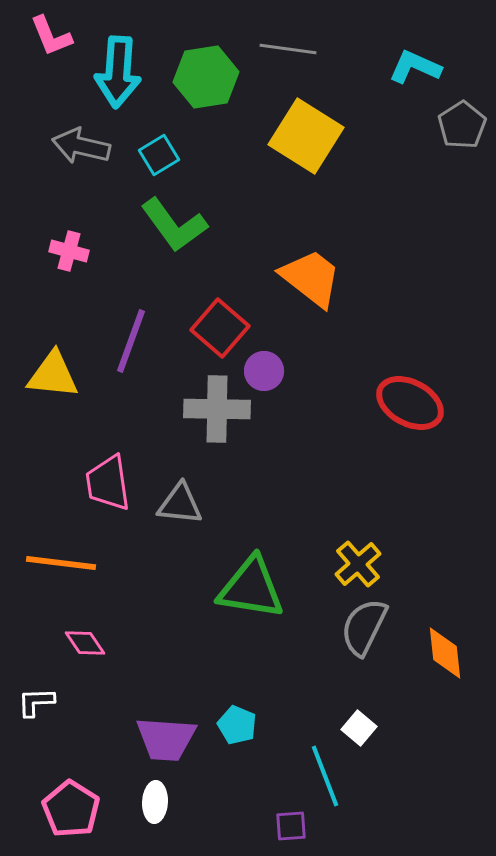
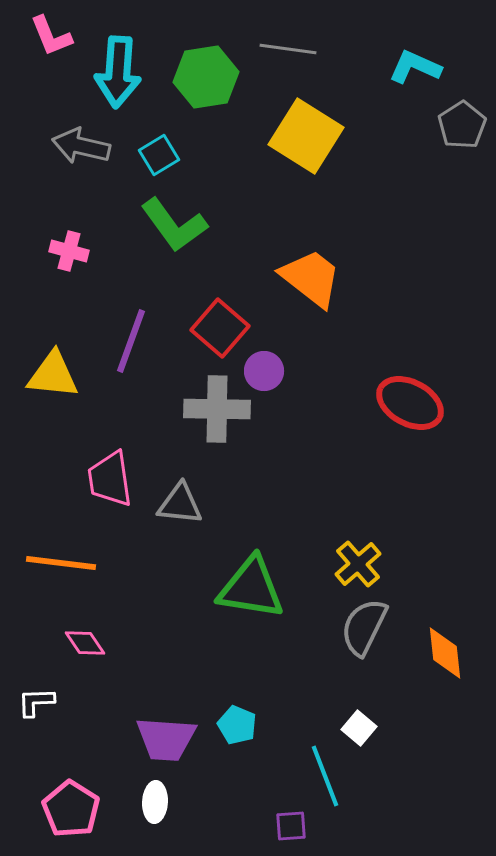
pink trapezoid: moved 2 px right, 4 px up
